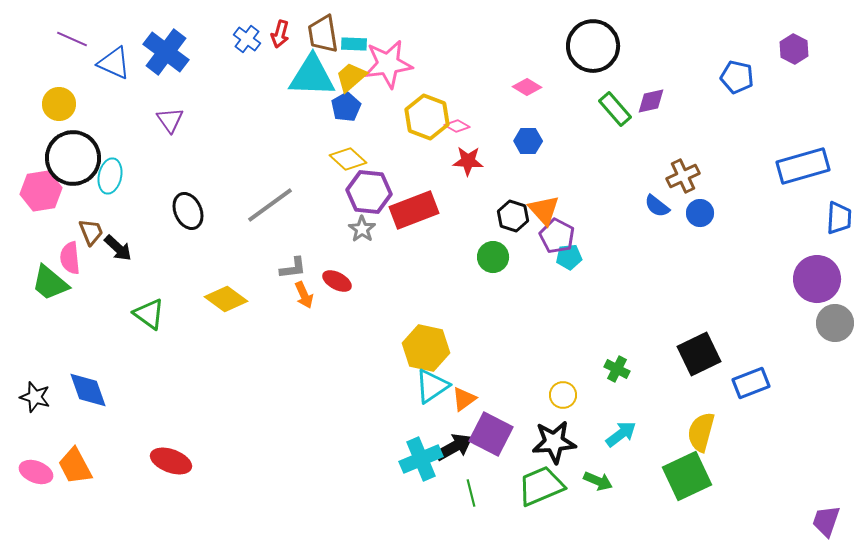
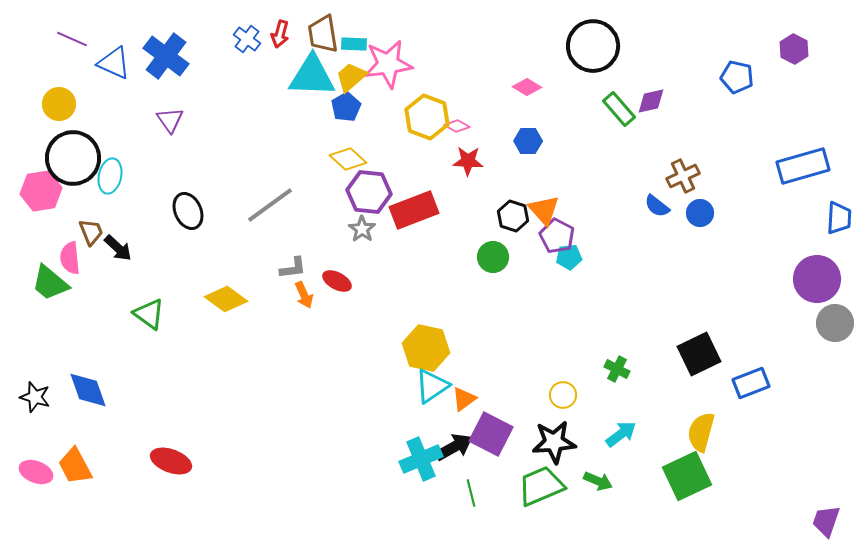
blue cross at (166, 52): moved 4 px down
green rectangle at (615, 109): moved 4 px right
